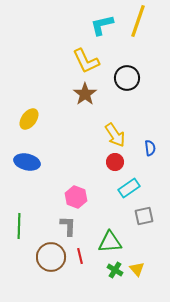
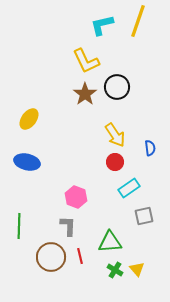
black circle: moved 10 px left, 9 px down
